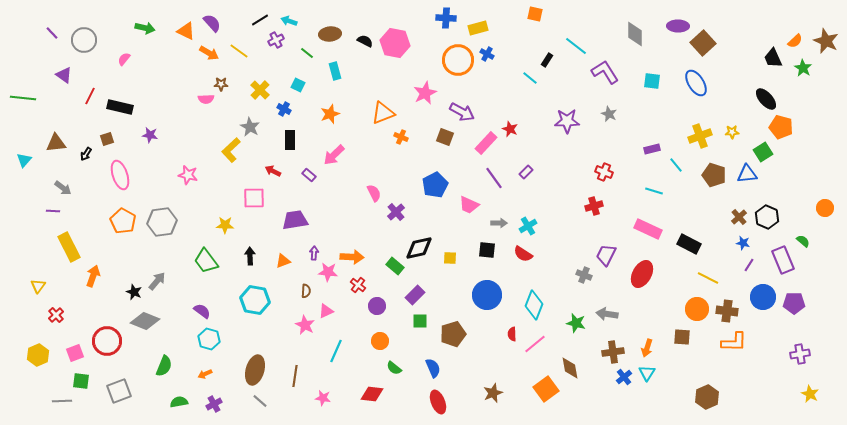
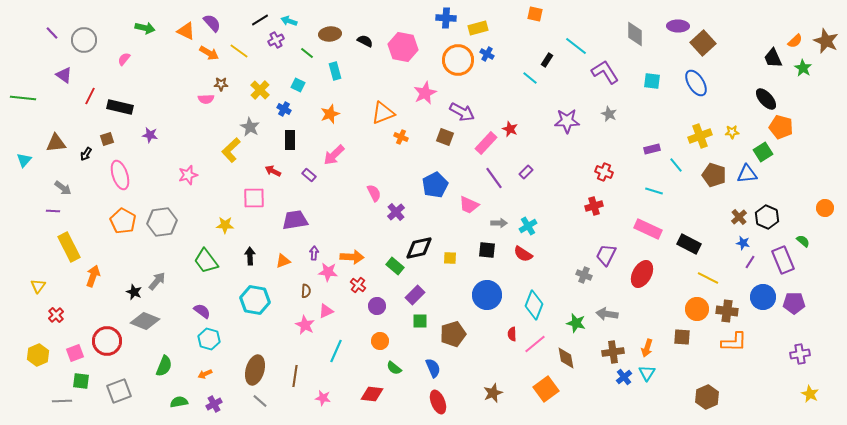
pink hexagon at (395, 43): moved 8 px right, 4 px down
pink star at (188, 175): rotated 30 degrees counterclockwise
purple line at (749, 265): moved 1 px right, 3 px up
brown diamond at (570, 368): moved 4 px left, 10 px up
